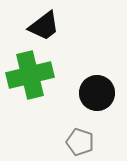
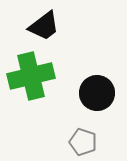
green cross: moved 1 px right, 1 px down
gray pentagon: moved 3 px right
